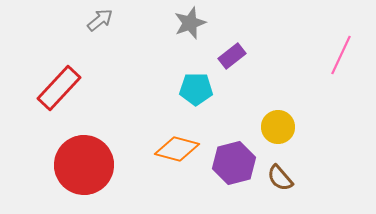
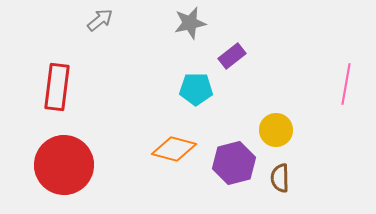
gray star: rotated 8 degrees clockwise
pink line: moved 5 px right, 29 px down; rotated 15 degrees counterclockwise
red rectangle: moved 2 px left, 1 px up; rotated 36 degrees counterclockwise
yellow circle: moved 2 px left, 3 px down
orange diamond: moved 3 px left
red circle: moved 20 px left
brown semicircle: rotated 40 degrees clockwise
